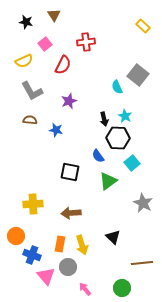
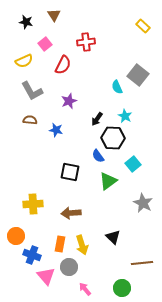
black arrow: moved 7 px left; rotated 48 degrees clockwise
black hexagon: moved 5 px left
cyan square: moved 1 px right, 1 px down
gray circle: moved 1 px right
